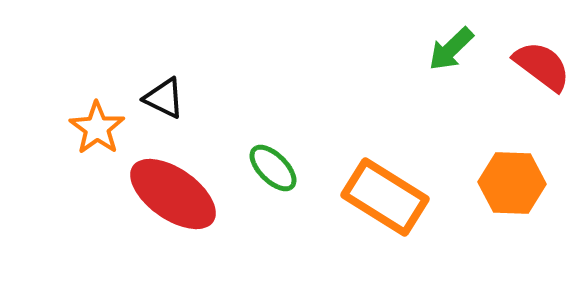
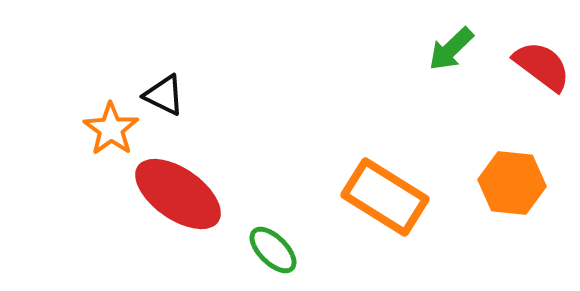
black triangle: moved 3 px up
orange star: moved 14 px right, 1 px down
green ellipse: moved 82 px down
orange hexagon: rotated 4 degrees clockwise
red ellipse: moved 5 px right
